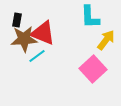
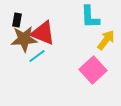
pink square: moved 1 px down
